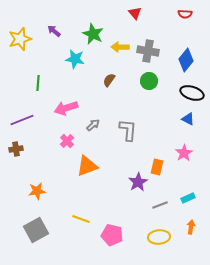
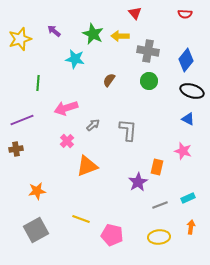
yellow arrow: moved 11 px up
black ellipse: moved 2 px up
pink star: moved 1 px left, 2 px up; rotated 24 degrees counterclockwise
